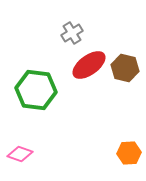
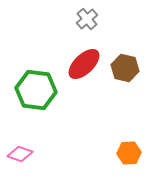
gray cross: moved 15 px right, 14 px up; rotated 10 degrees counterclockwise
red ellipse: moved 5 px left, 1 px up; rotated 8 degrees counterclockwise
